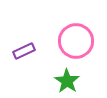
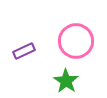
green star: moved 1 px left
